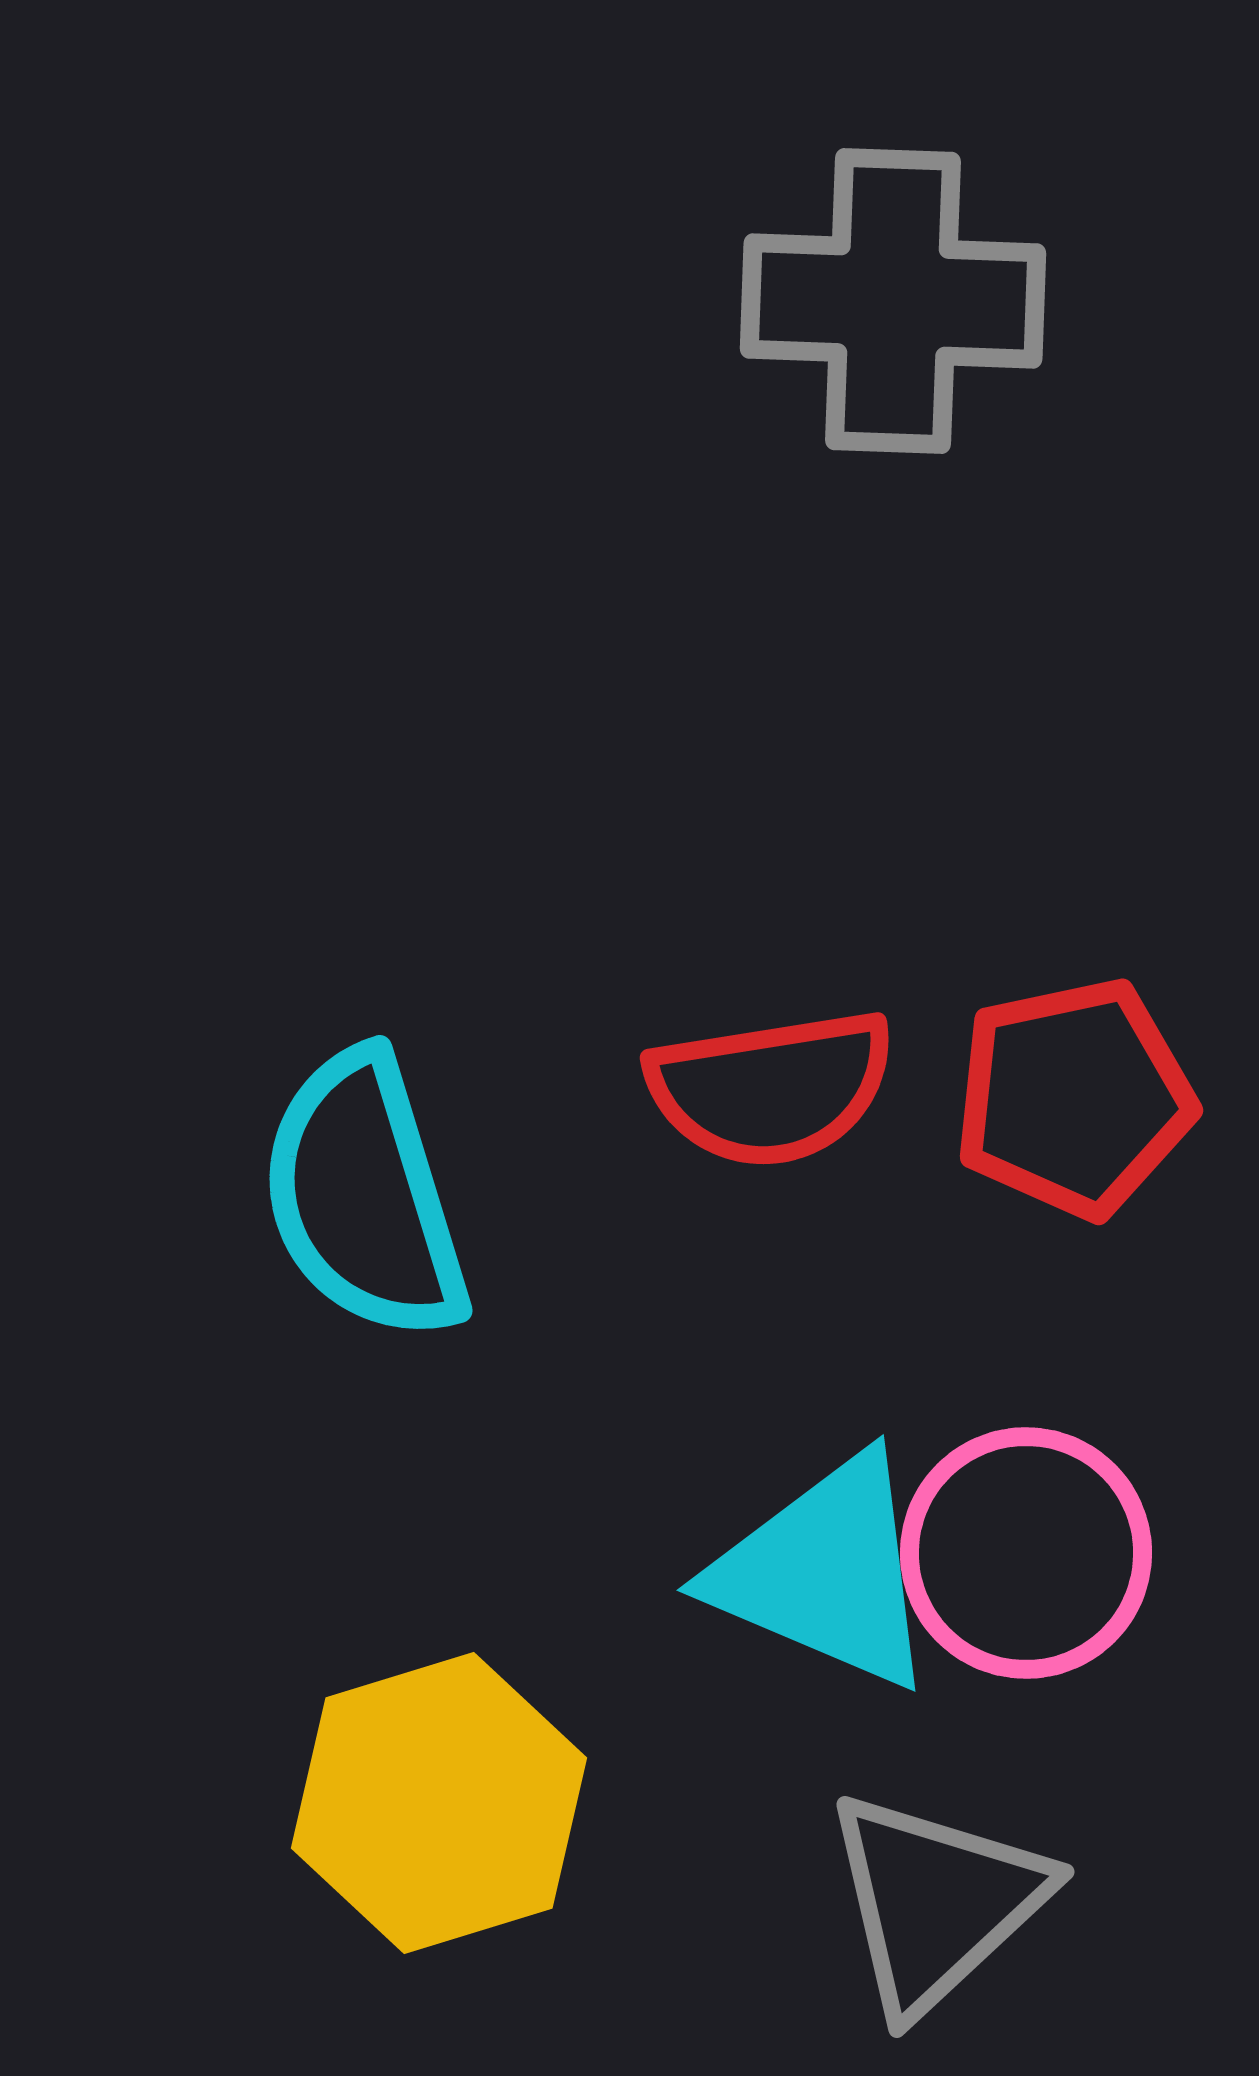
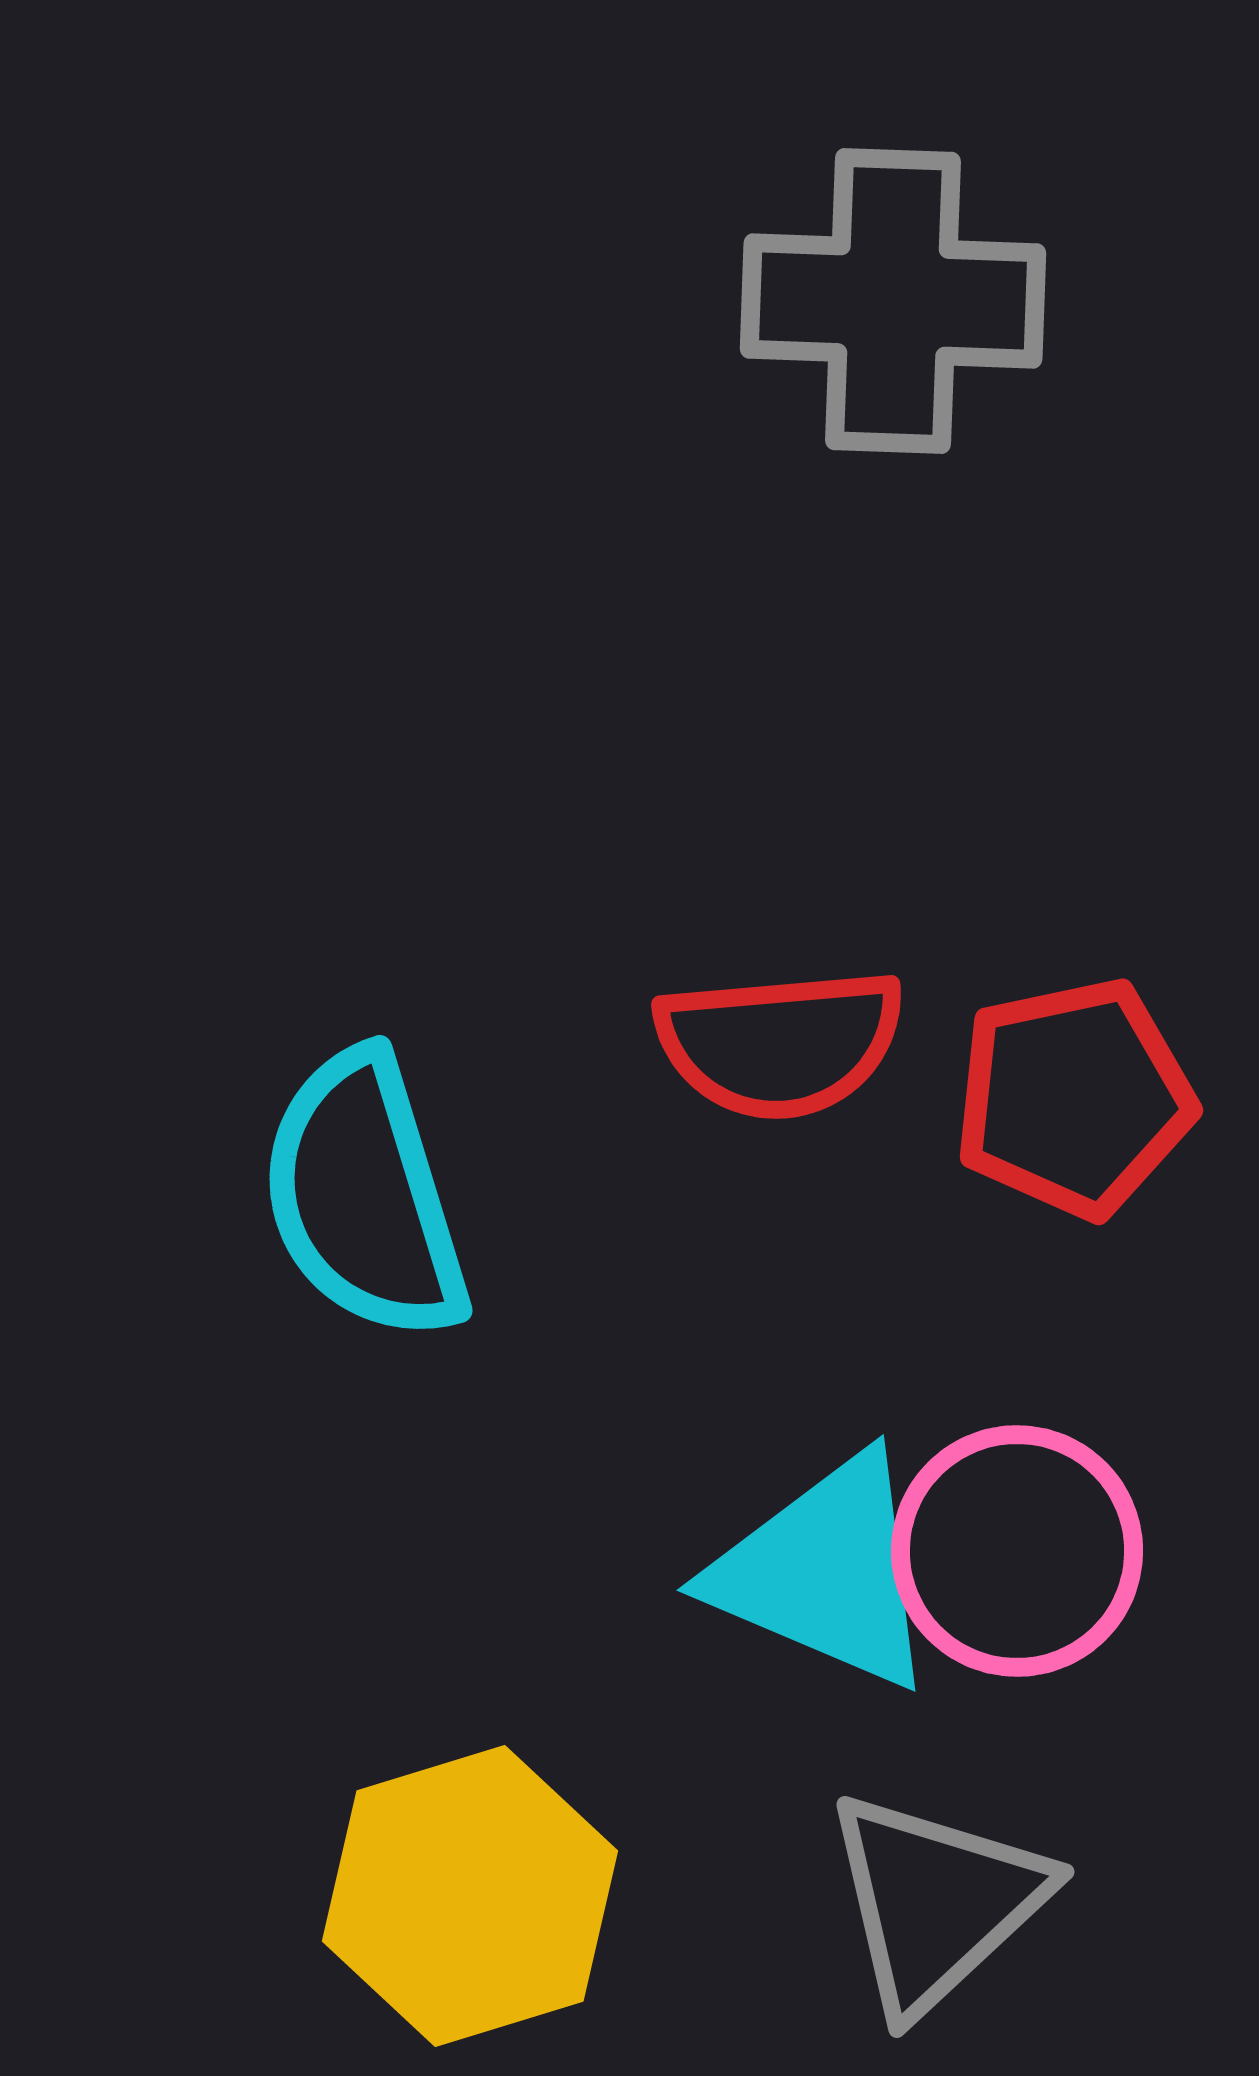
red semicircle: moved 9 px right, 45 px up; rotated 4 degrees clockwise
pink circle: moved 9 px left, 2 px up
yellow hexagon: moved 31 px right, 93 px down
